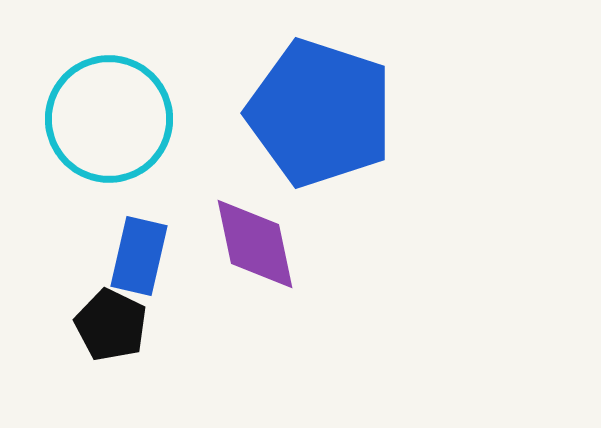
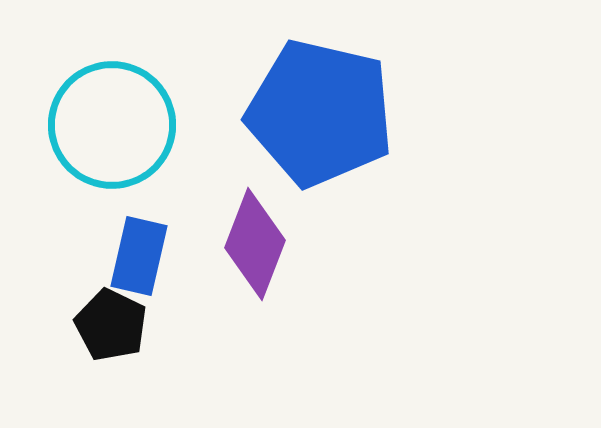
blue pentagon: rotated 5 degrees counterclockwise
cyan circle: moved 3 px right, 6 px down
purple diamond: rotated 33 degrees clockwise
